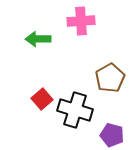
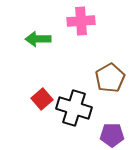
black cross: moved 1 px left, 2 px up
purple pentagon: rotated 15 degrees counterclockwise
